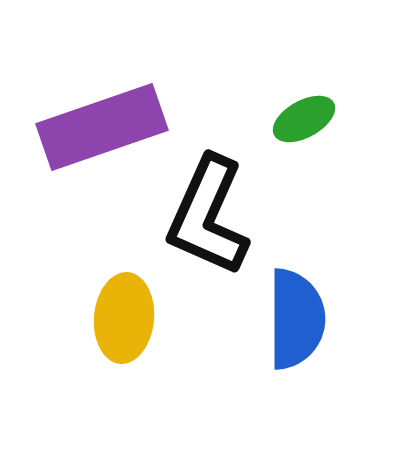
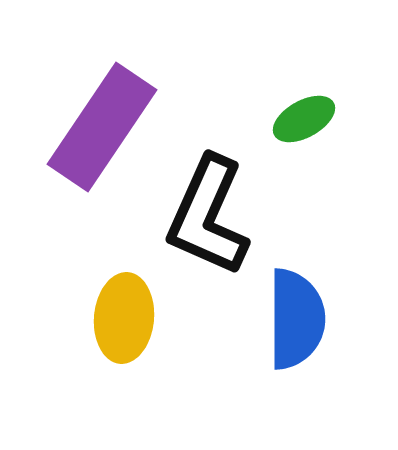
purple rectangle: rotated 37 degrees counterclockwise
